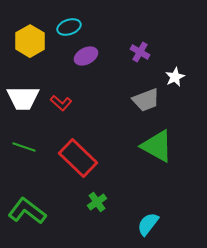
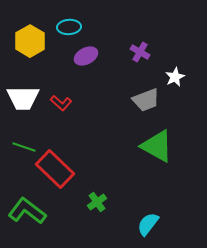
cyan ellipse: rotated 15 degrees clockwise
red rectangle: moved 23 px left, 11 px down
